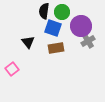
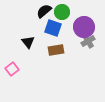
black semicircle: rotated 42 degrees clockwise
purple circle: moved 3 px right, 1 px down
brown rectangle: moved 2 px down
